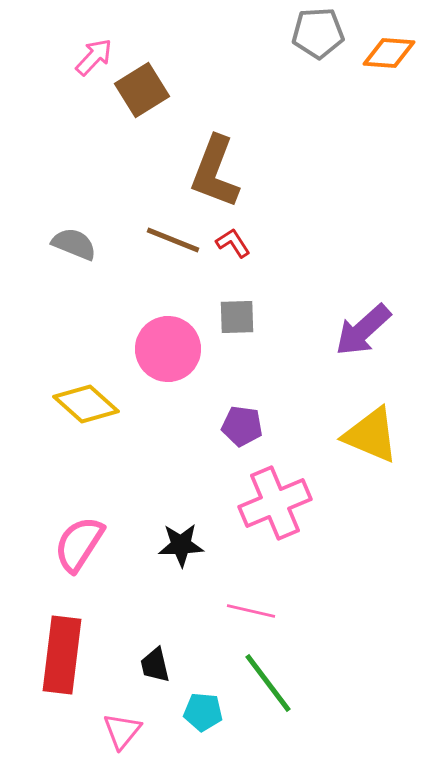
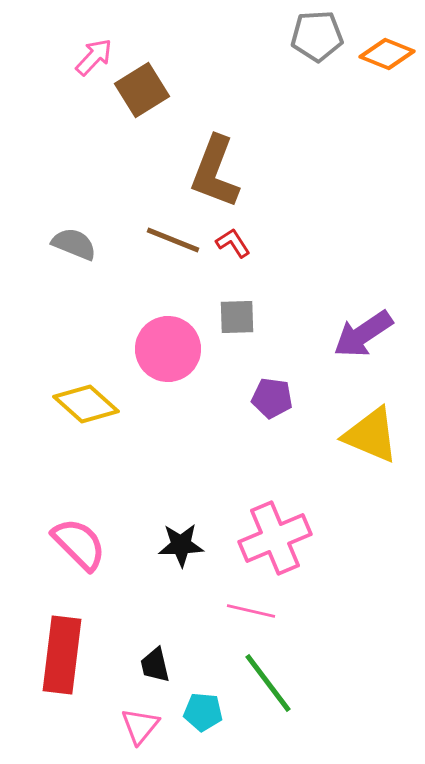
gray pentagon: moved 1 px left, 3 px down
orange diamond: moved 2 px left, 1 px down; rotated 18 degrees clockwise
purple arrow: moved 4 px down; rotated 8 degrees clockwise
purple pentagon: moved 30 px right, 28 px up
pink cross: moved 35 px down
pink semicircle: rotated 102 degrees clockwise
pink triangle: moved 18 px right, 5 px up
